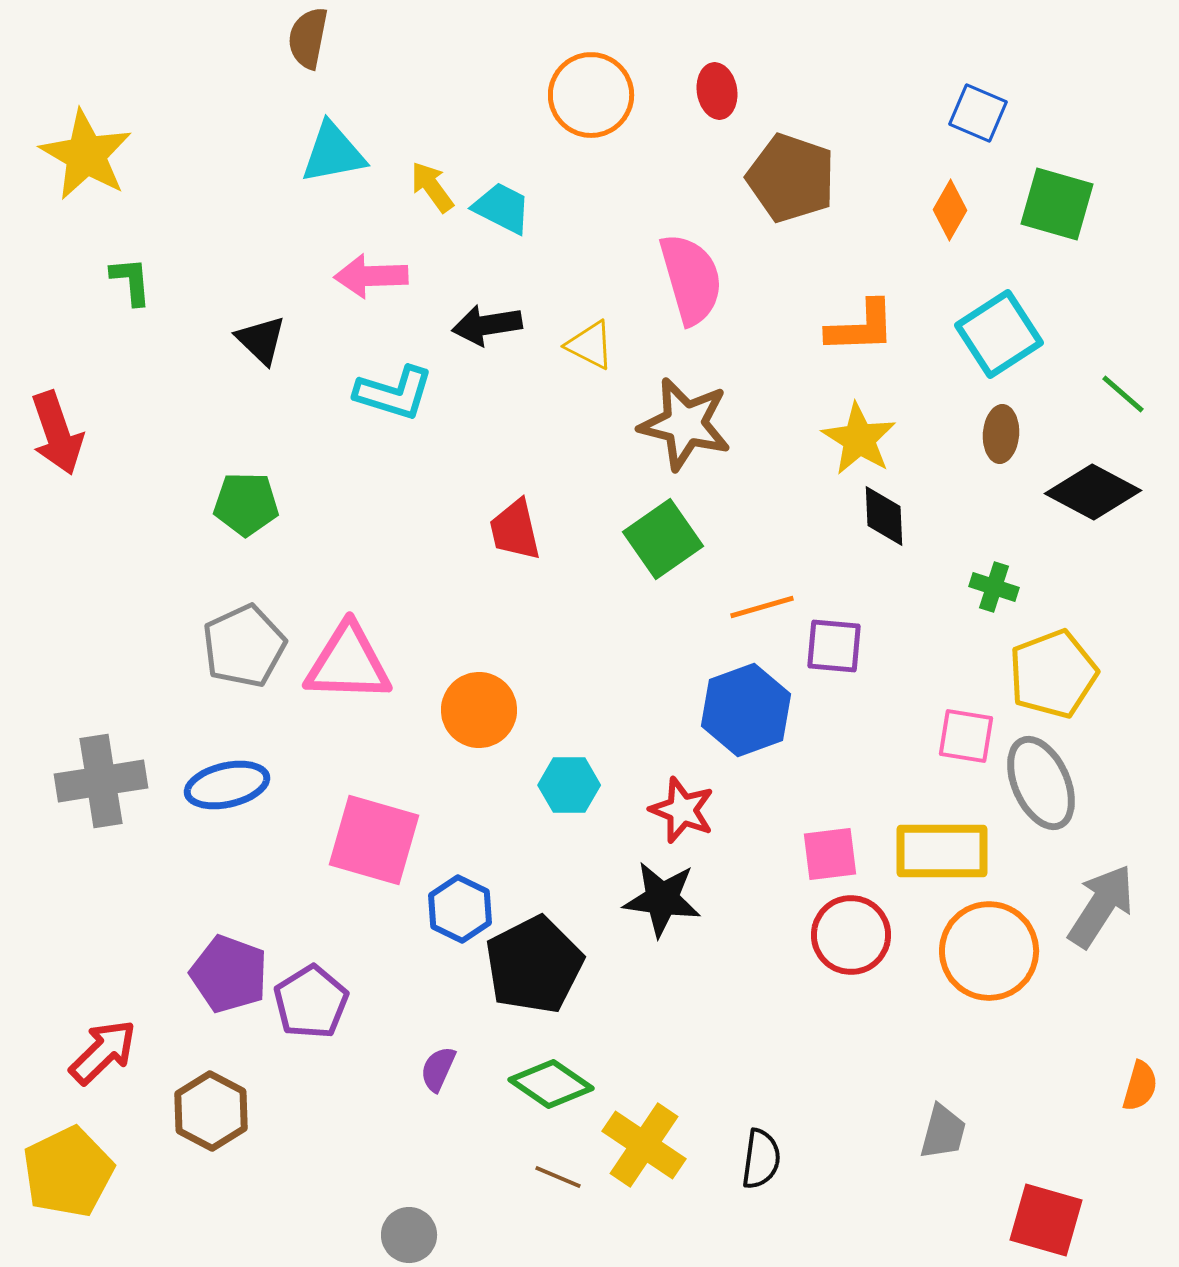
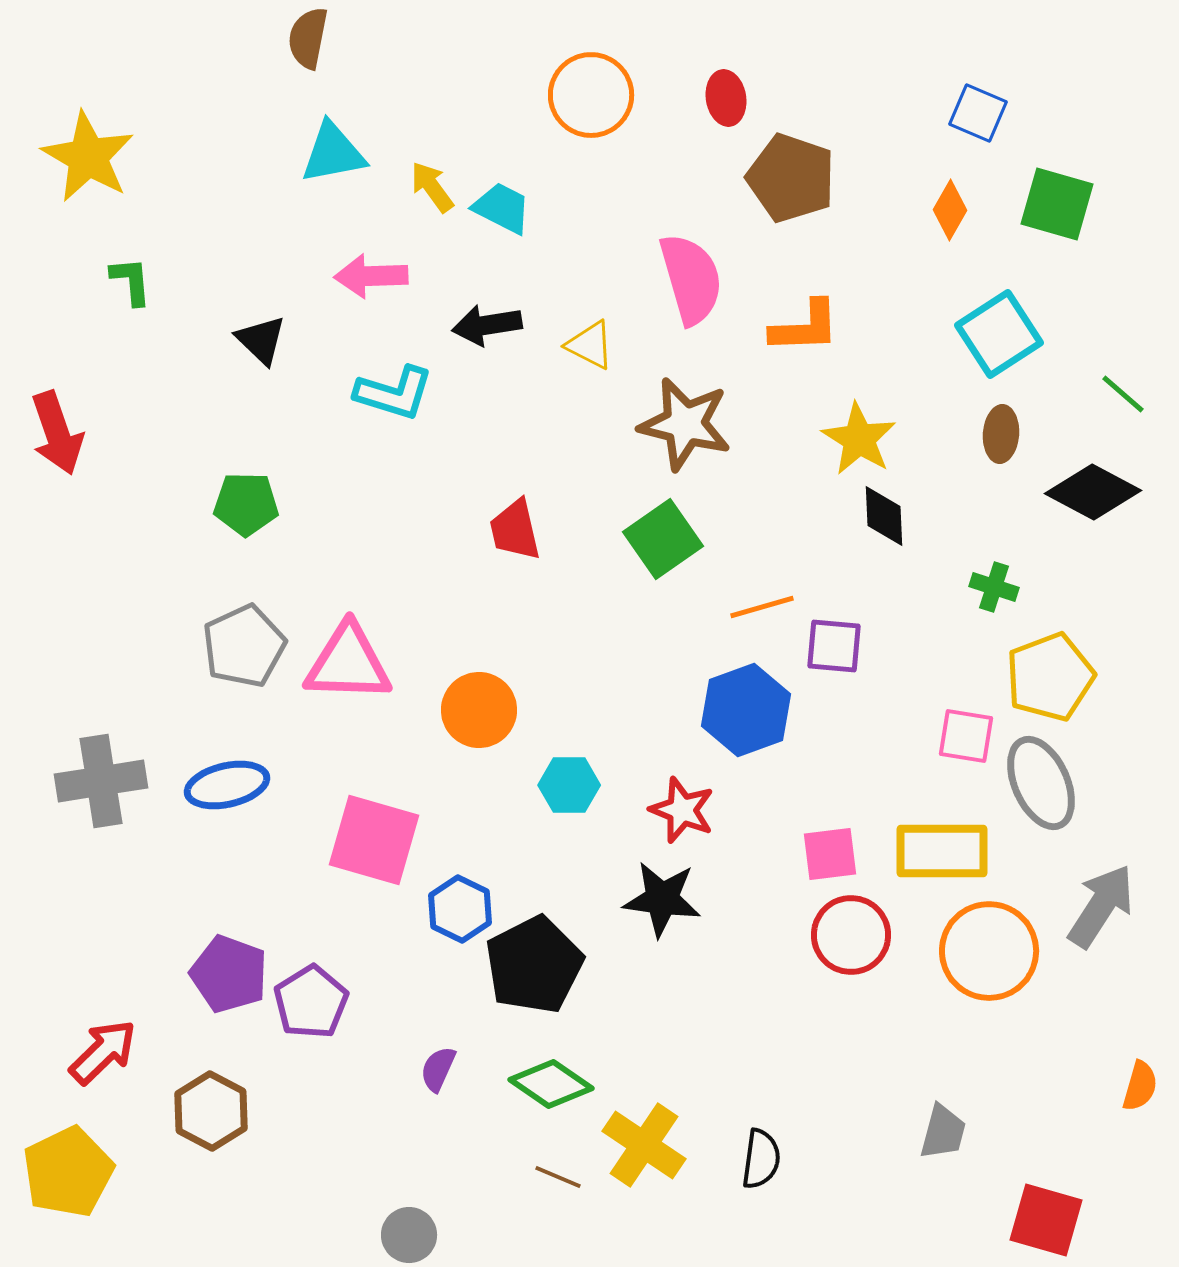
red ellipse at (717, 91): moved 9 px right, 7 px down
yellow star at (86, 155): moved 2 px right, 2 px down
orange L-shape at (861, 327): moved 56 px left
yellow pentagon at (1053, 674): moved 3 px left, 3 px down
